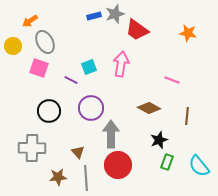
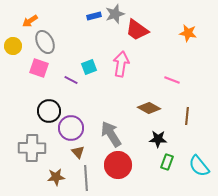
purple circle: moved 20 px left, 20 px down
gray arrow: rotated 32 degrees counterclockwise
black star: moved 1 px left, 1 px up; rotated 24 degrees clockwise
brown star: moved 2 px left
